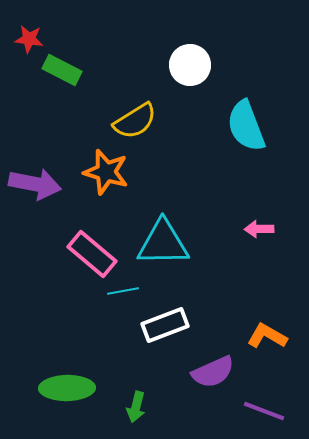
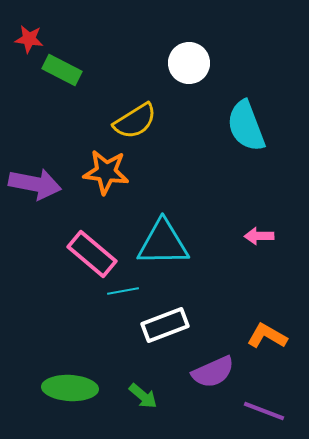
white circle: moved 1 px left, 2 px up
orange star: rotated 9 degrees counterclockwise
pink arrow: moved 7 px down
green ellipse: moved 3 px right; rotated 4 degrees clockwise
green arrow: moved 7 px right, 11 px up; rotated 64 degrees counterclockwise
